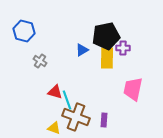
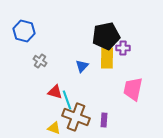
blue triangle: moved 16 px down; rotated 16 degrees counterclockwise
